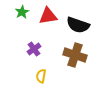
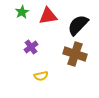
black semicircle: rotated 115 degrees clockwise
purple cross: moved 3 px left, 2 px up
brown cross: moved 1 px up
yellow semicircle: rotated 112 degrees counterclockwise
